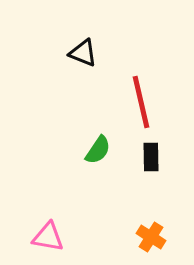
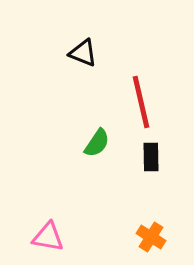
green semicircle: moved 1 px left, 7 px up
